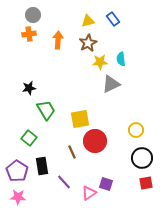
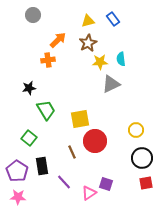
orange cross: moved 19 px right, 26 px down
orange arrow: rotated 42 degrees clockwise
